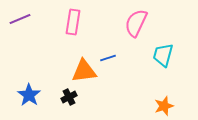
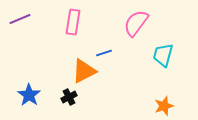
pink semicircle: rotated 12 degrees clockwise
blue line: moved 4 px left, 5 px up
orange triangle: rotated 20 degrees counterclockwise
